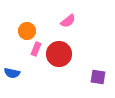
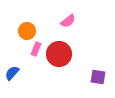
blue semicircle: rotated 119 degrees clockwise
